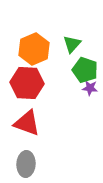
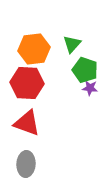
orange hexagon: rotated 16 degrees clockwise
